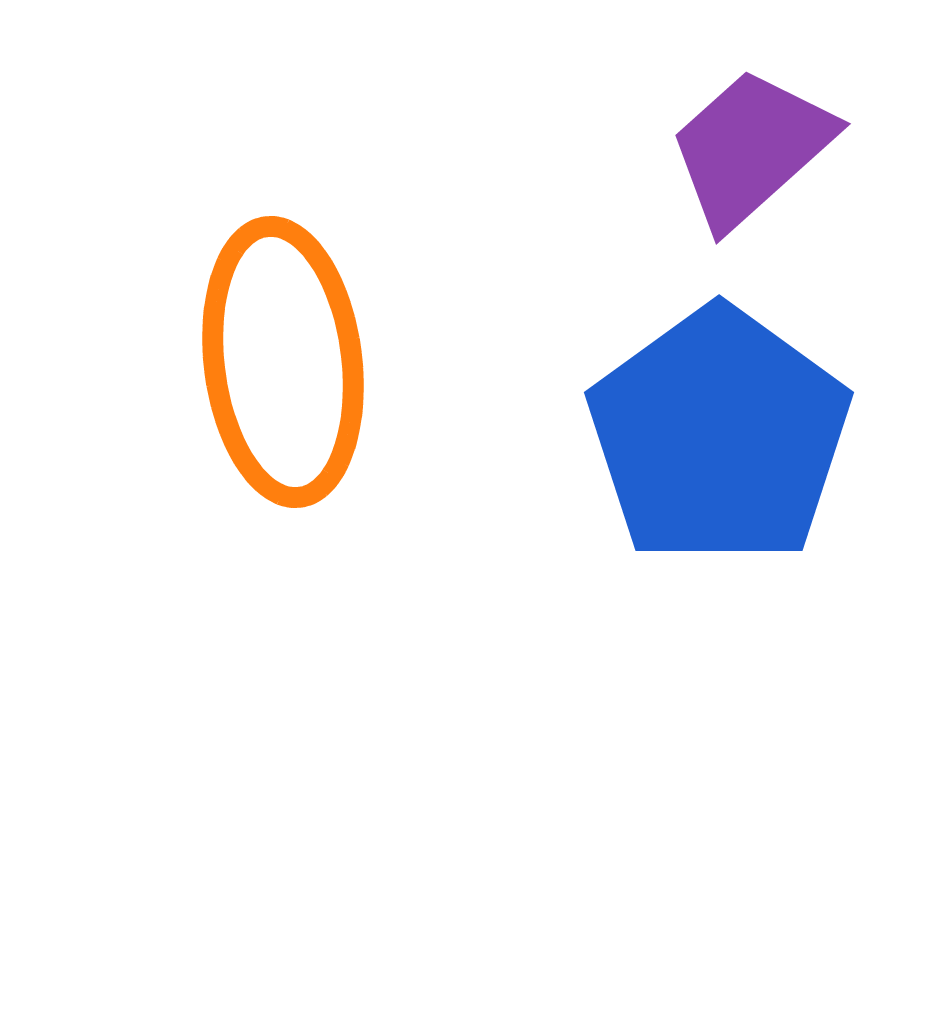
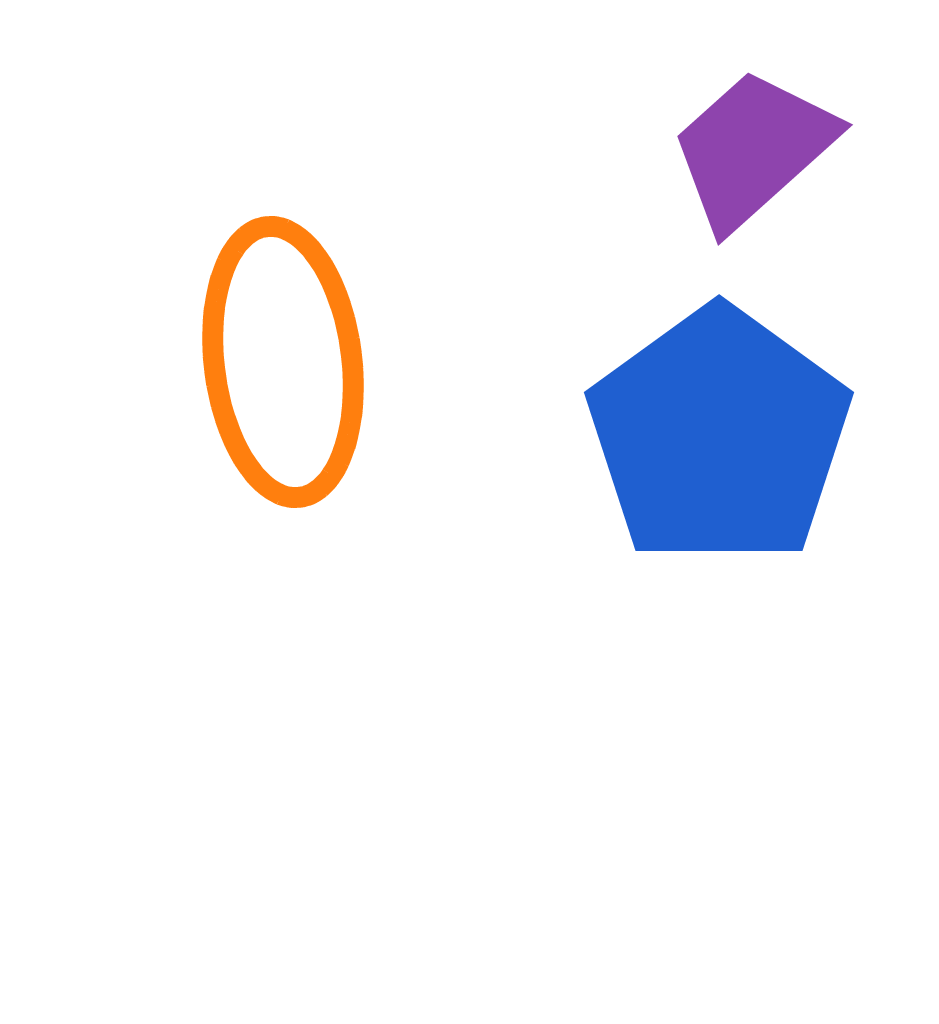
purple trapezoid: moved 2 px right, 1 px down
